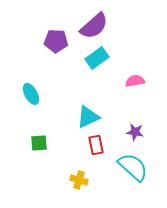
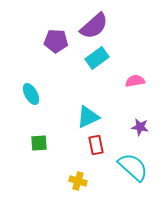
purple star: moved 5 px right, 5 px up
yellow cross: moved 1 px left, 1 px down
